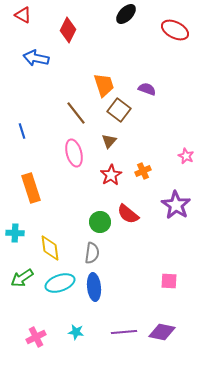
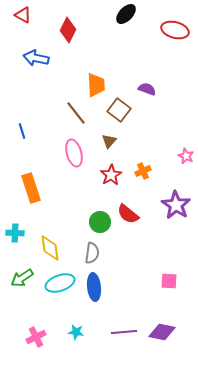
red ellipse: rotated 12 degrees counterclockwise
orange trapezoid: moved 8 px left; rotated 15 degrees clockwise
